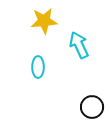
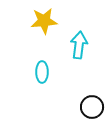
cyan arrow: rotated 32 degrees clockwise
cyan ellipse: moved 4 px right, 5 px down
